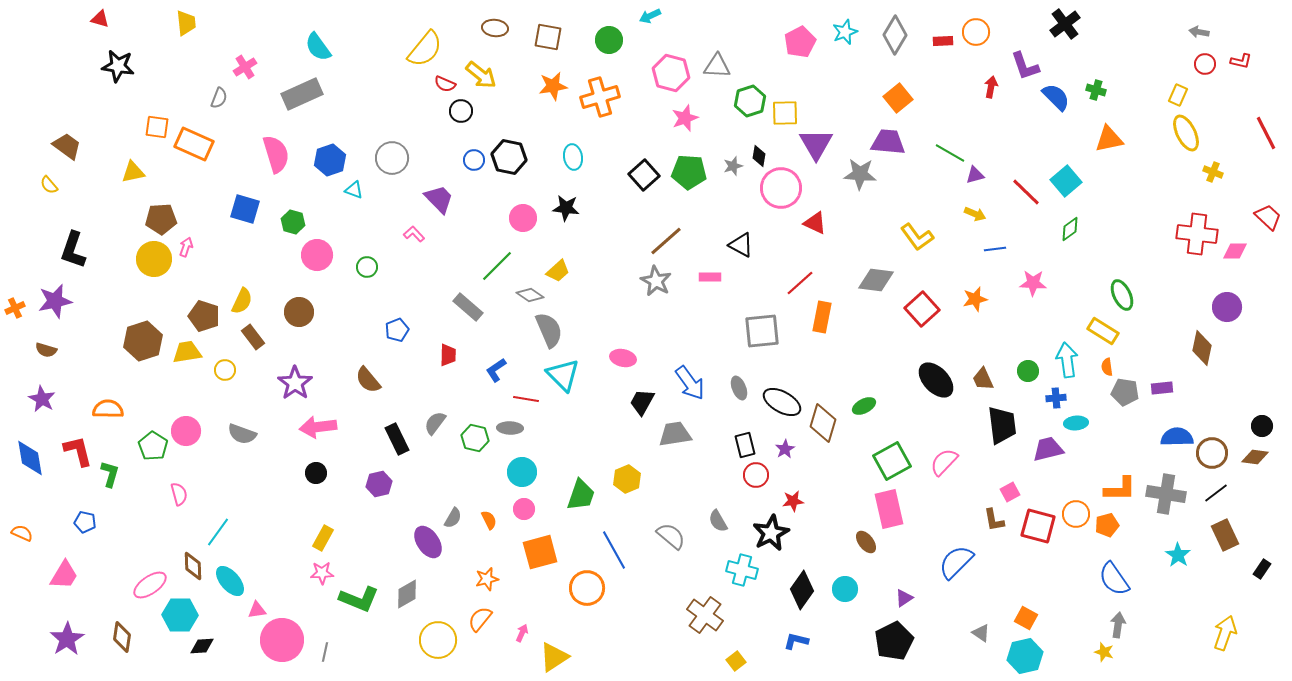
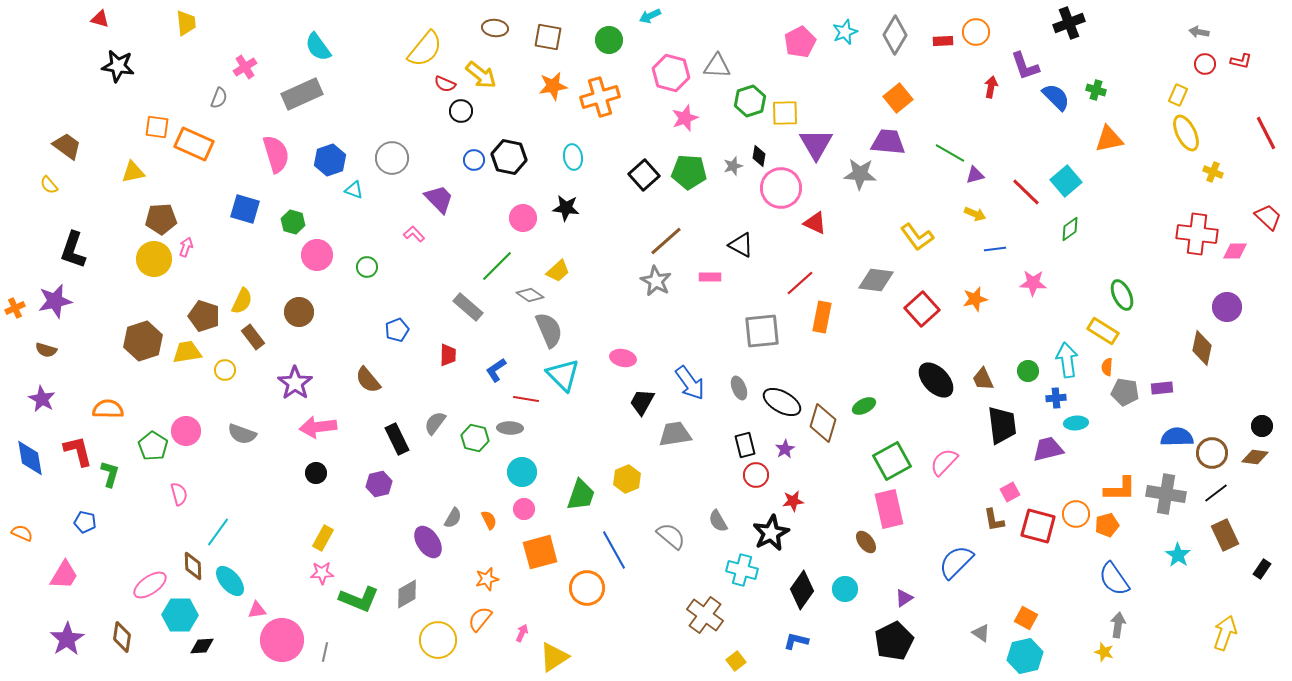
black cross at (1065, 24): moved 4 px right, 1 px up; rotated 16 degrees clockwise
orange semicircle at (1107, 367): rotated 12 degrees clockwise
